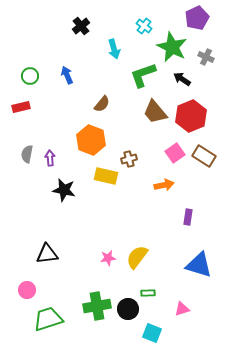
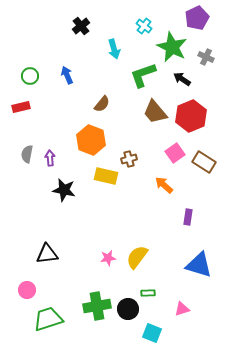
brown rectangle: moved 6 px down
orange arrow: rotated 126 degrees counterclockwise
